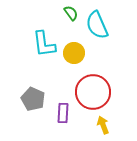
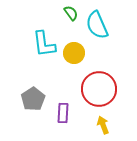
red circle: moved 6 px right, 3 px up
gray pentagon: rotated 15 degrees clockwise
